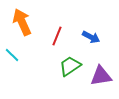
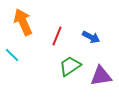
orange arrow: moved 1 px right
